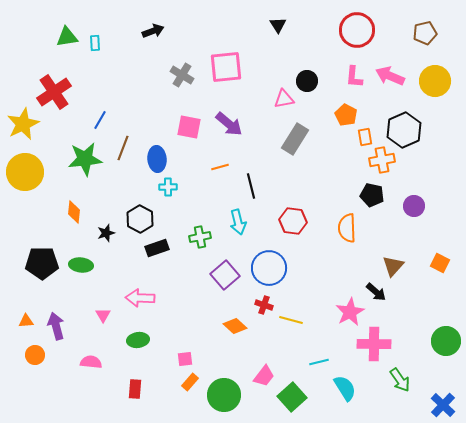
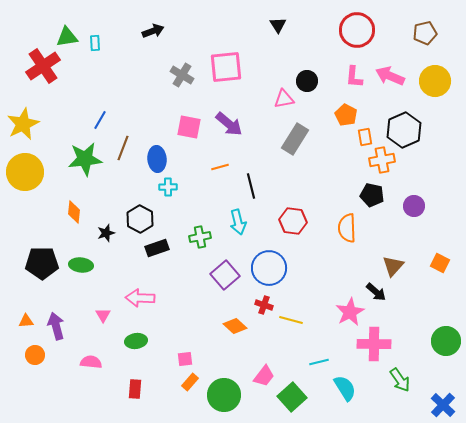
red cross at (54, 92): moved 11 px left, 26 px up
green ellipse at (138, 340): moved 2 px left, 1 px down
